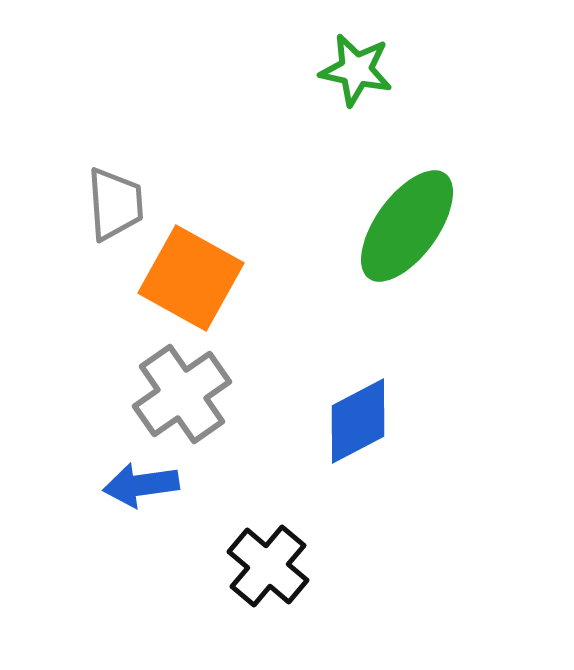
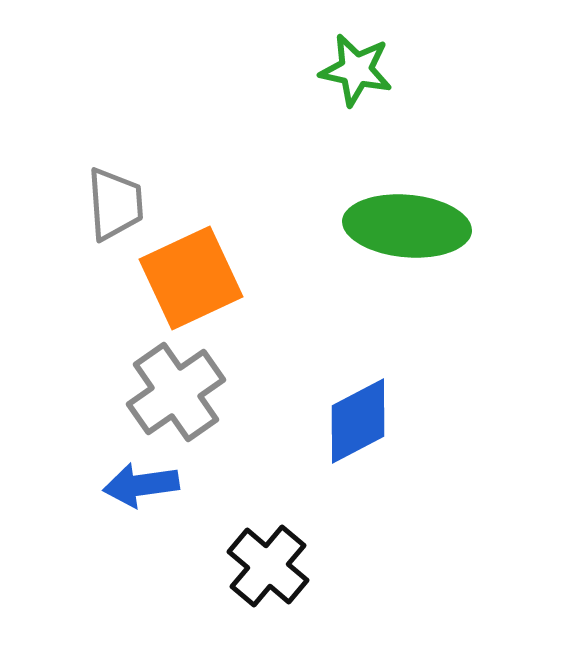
green ellipse: rotated 59 degrees clockwise
orange square: rotated 36 degrees clockwise
gray cross: moved 6 px left, 2 px up
